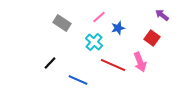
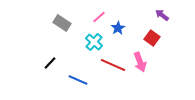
blue star: rotated 16 degrees counterclockwise
